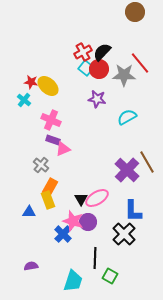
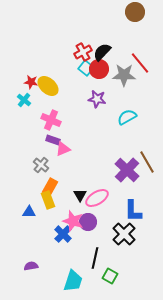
black triangle: moved 1 px left, 4 px up
black line: rotated 10 degrees clockwise
